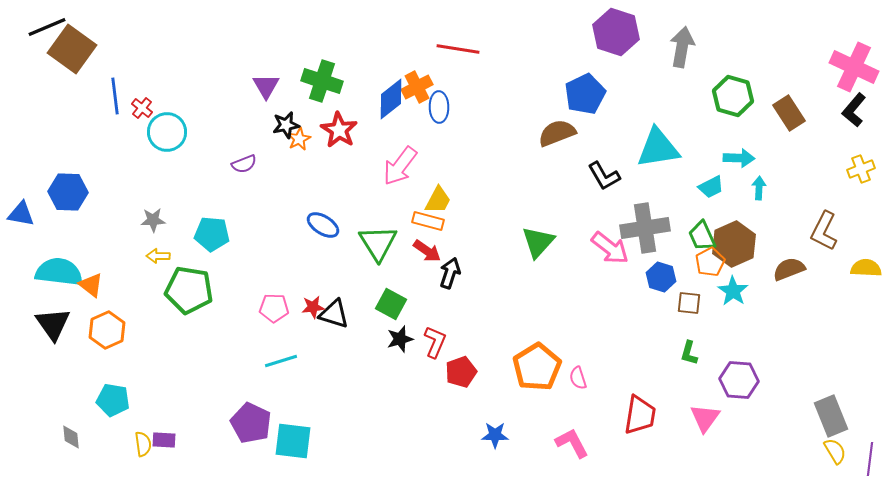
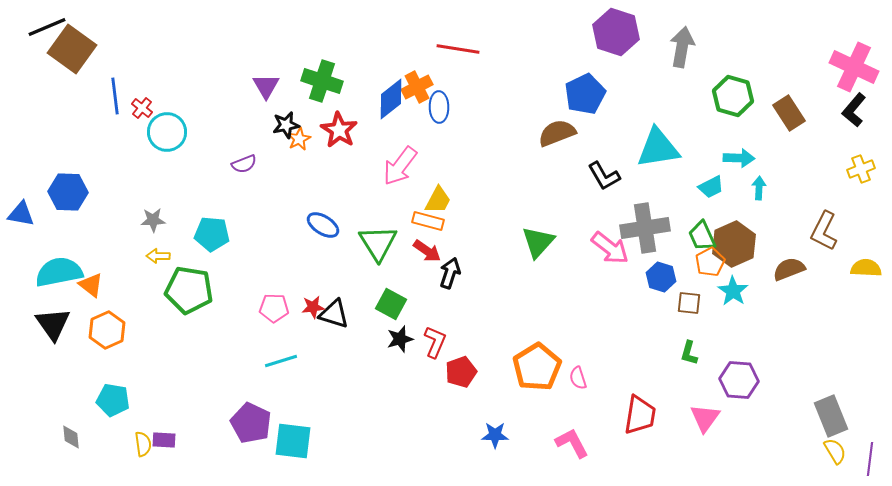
cyan semicircle at (59, 272): rotated 18 degrees counterclockwise
